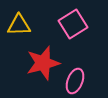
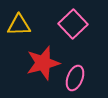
pink square: rotated 12 degrees counterclockwise
pink ellipse: moved 3 px up
